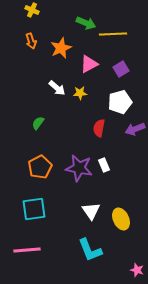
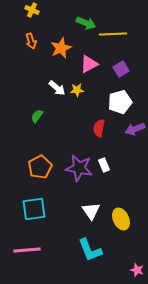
yellow star: moved 3 px left, 3 px up
green semicircle: moved 1 px left, 7 px up
